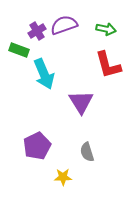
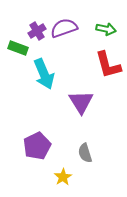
purple semicircle: moved 3 px down
green rectangle: moved 1 px left, 2 px up
gray semicircle: moved 2 px left, 1 px down
yellow star: rotated 30 degrees counterclockwise
